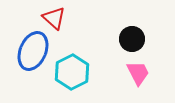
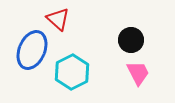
red triangle: moved 4 px right, 1 px down
black circle: moved 1 px left, 1 px down
blue ellipse: moved 1 px left, 1 px up
